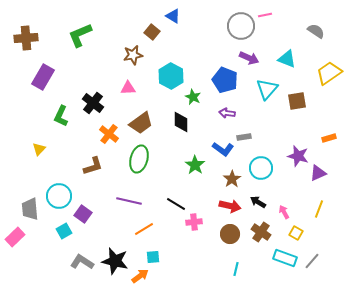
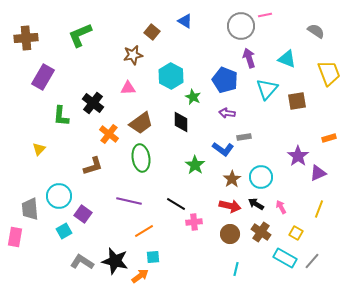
blue triangle at (173, 16): moved 12 px right, 5 px down
purple arrow at (249, 58): rotated 132 degrees counterclockwise
yellow trapezoid at (329, 73): rotated 104 degrees clockwise
green L-shape at (61, 116): rotated 20 degrees counterclockwise
purple star at (298, 156): rotated 20 degrees clockwise
green ellipse at (139, 159): moved 2 px right, 1 px up; rotated 24 degrees counterclockwise
cyan circle at (261, 168): moved 9 px down
black arrow at (258, 202): moved 2 px left, 2 px down
pink arrow at (284, 212): moved 3 px left, 5 px up
orange line at (144, 229): moved 2 px down
pink rectangle at (15, 237): rotated 36 degrees counterclockwise
cyan rectangle at (285, 258): rotated 10 degrees clockwise
